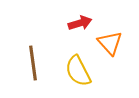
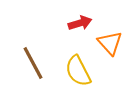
brown line: rotated 20 degrees counterclockwise
